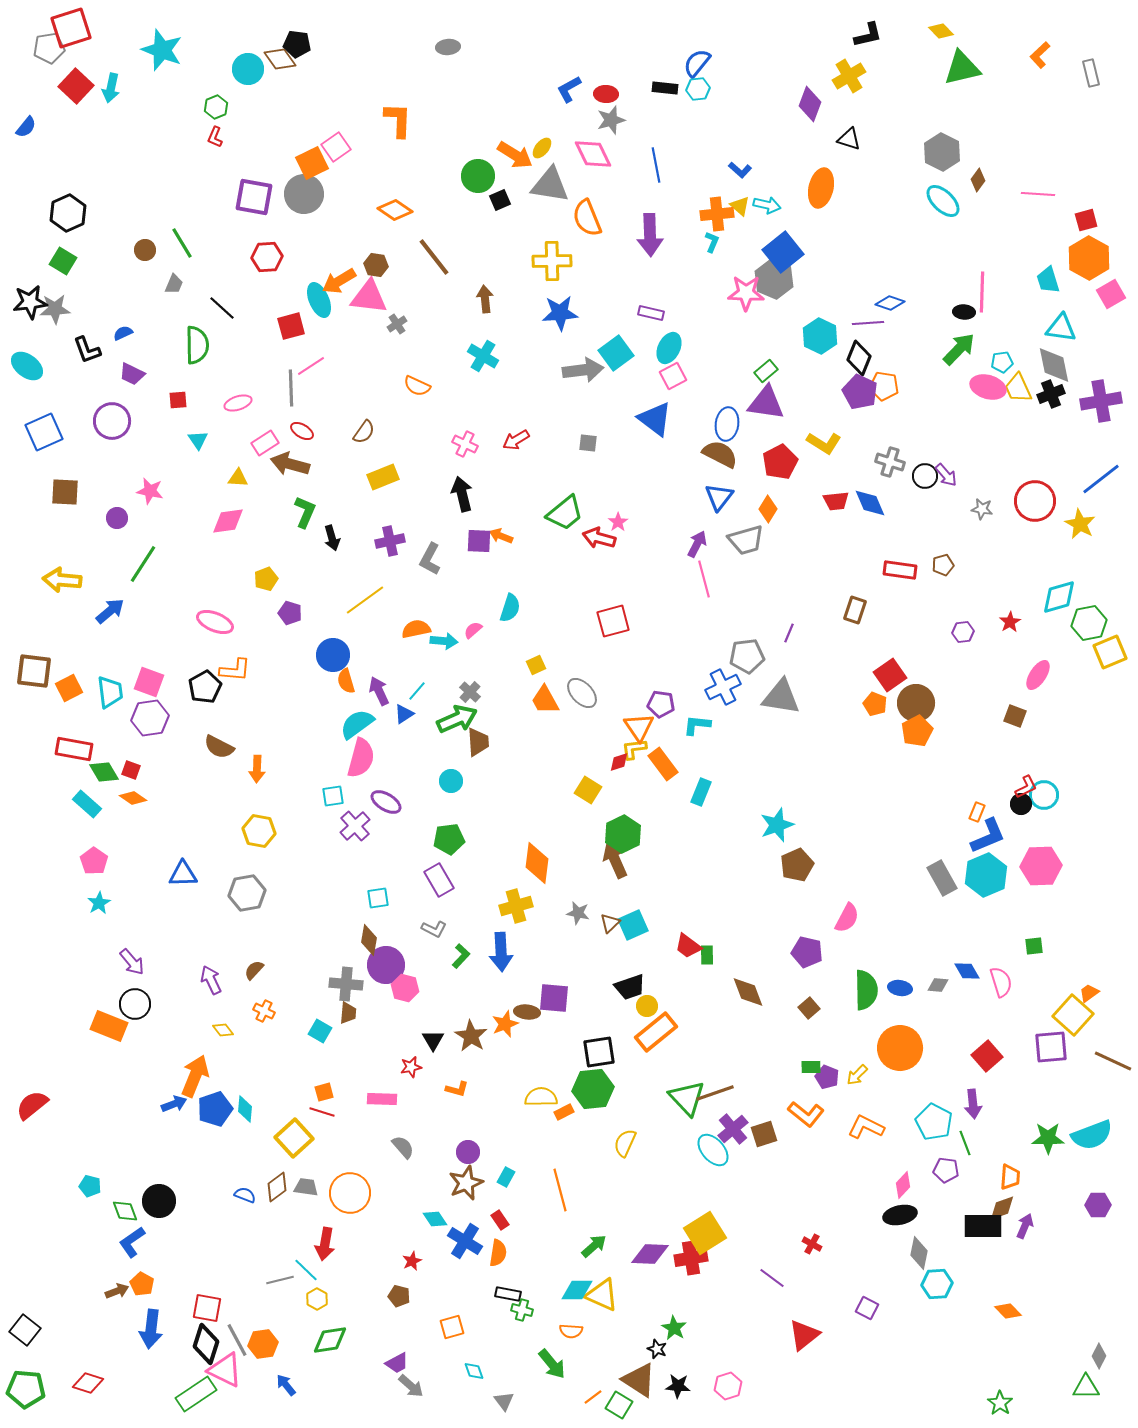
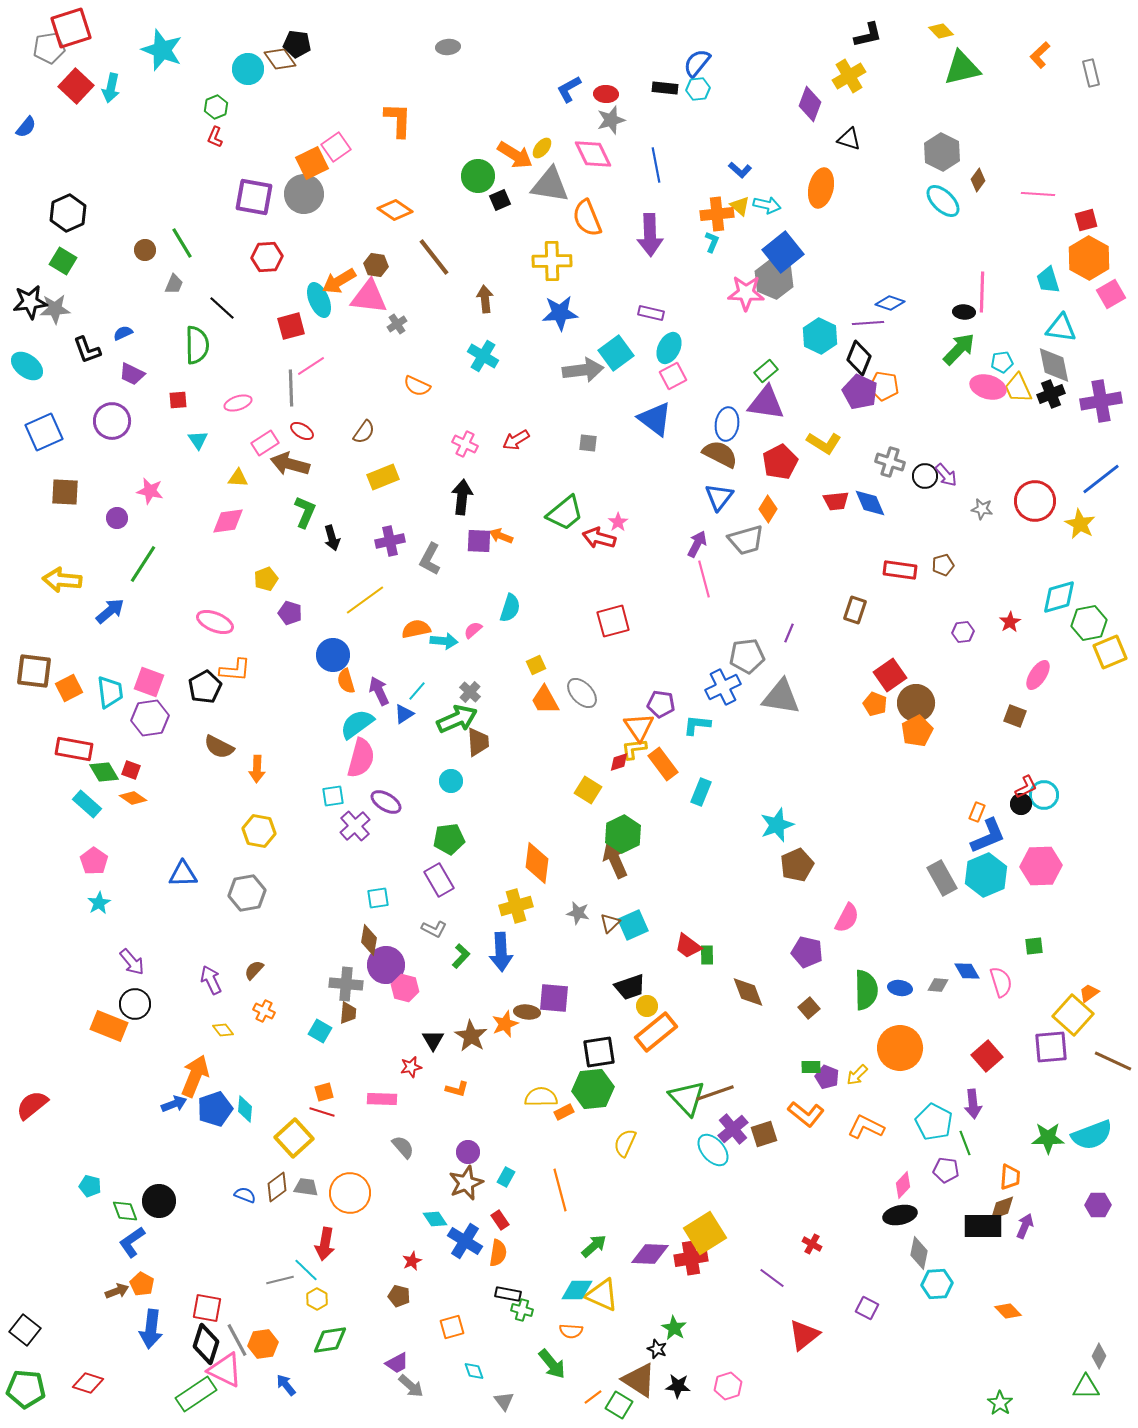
black arrow at (462, 494): moved 3 px down; rotated 20 degrees clockwise
